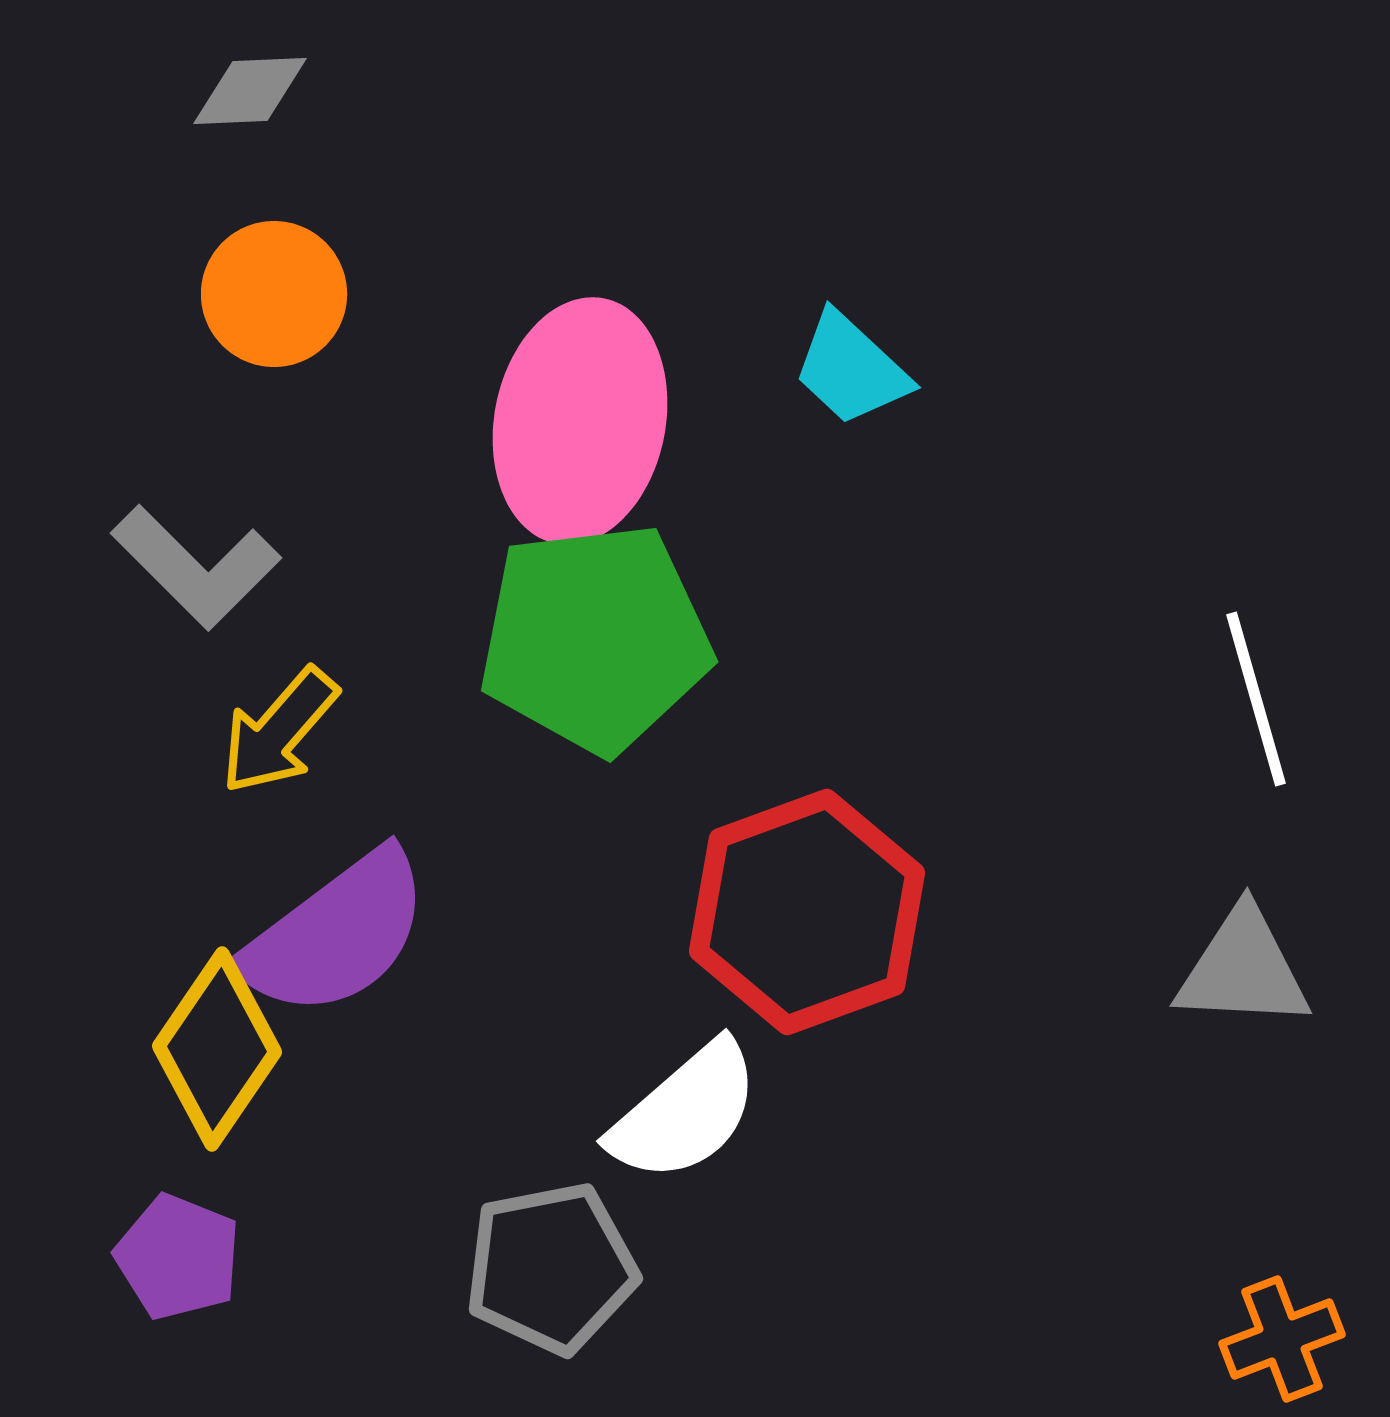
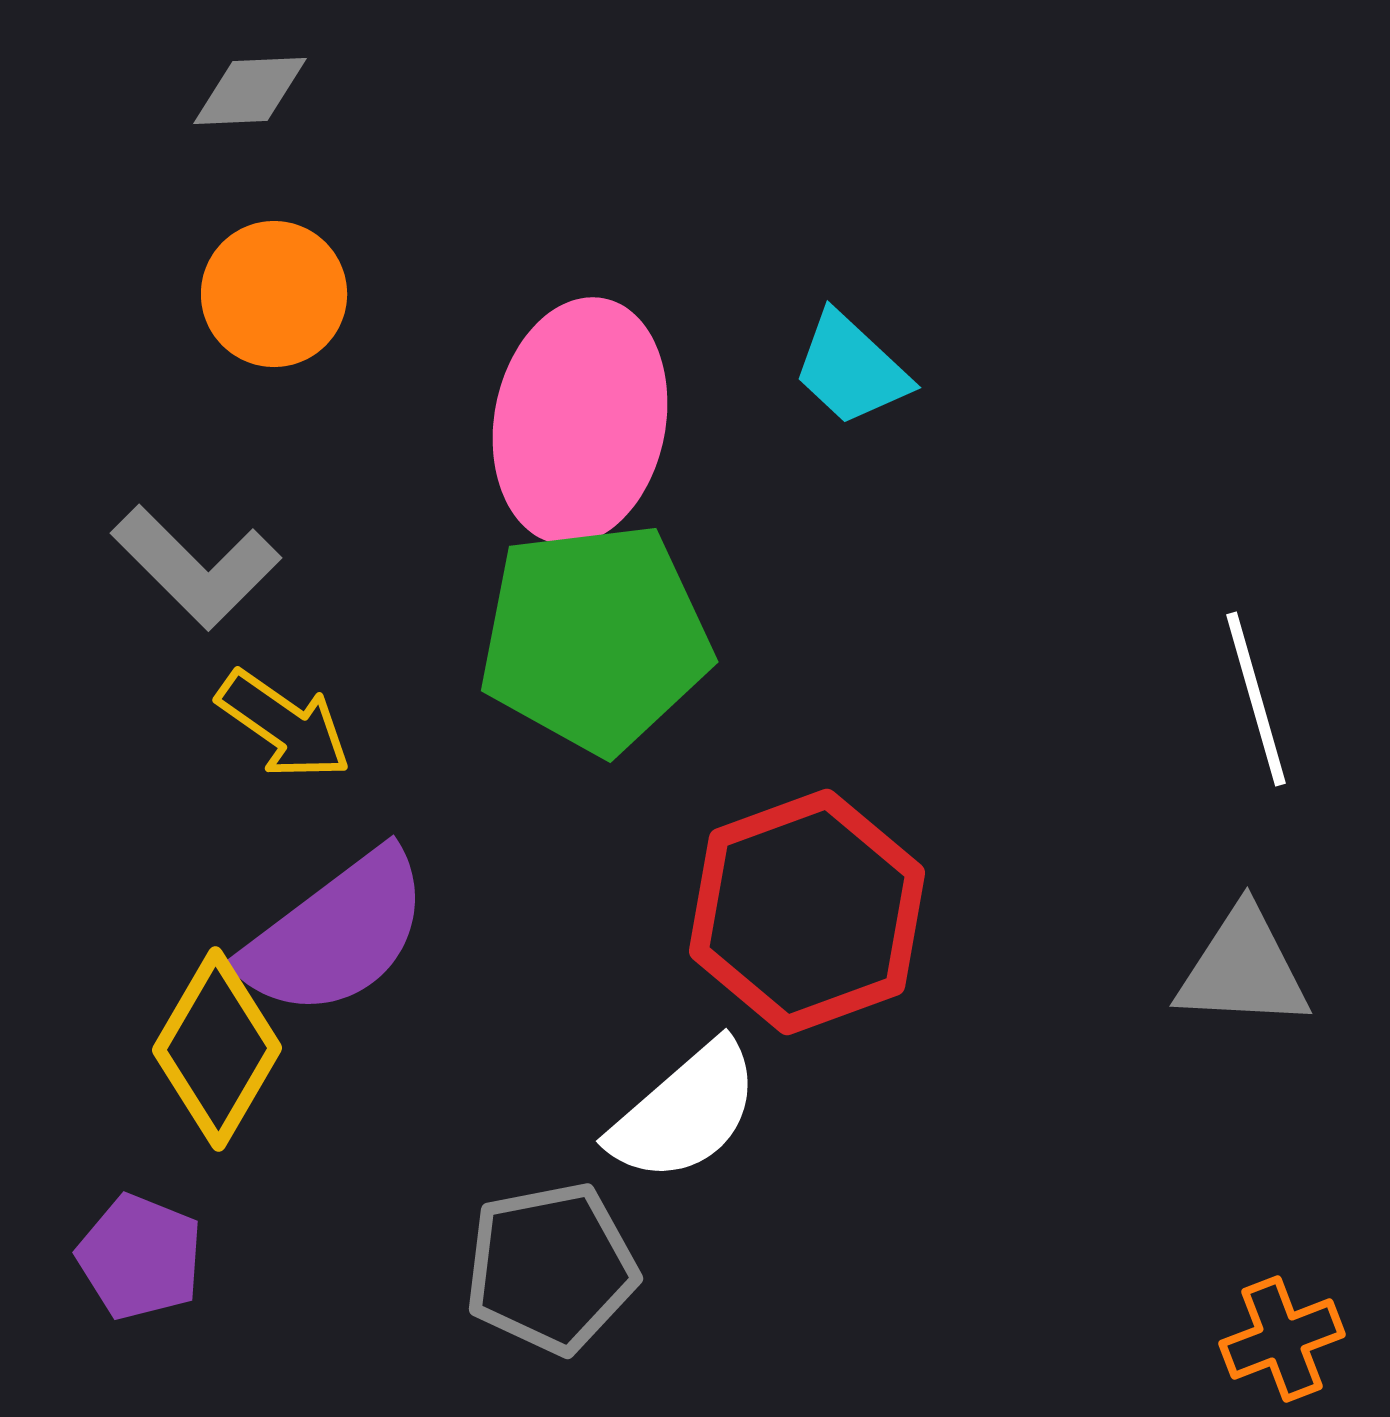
yellow arrow: moved 5 px right, 6 px up; rotated 96 degrees counterclockwise
yellow diamond: rotated 4 degrees counterclockwise
purple pentagon: moved 38 px left
